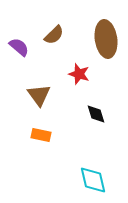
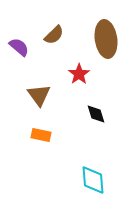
red star: rotated 20 degrees clockwise
cyan diamond: rotated 8 degrees clockwise
